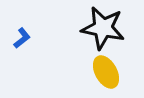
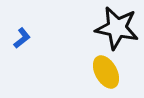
black star: moved 14 px right
